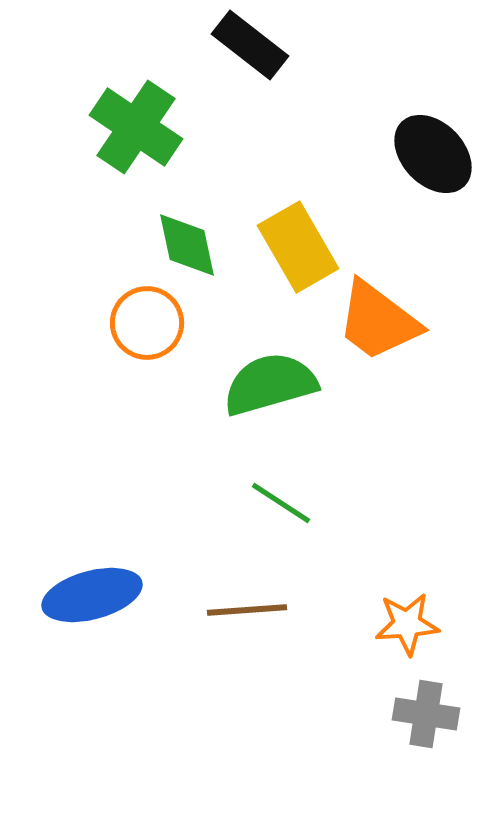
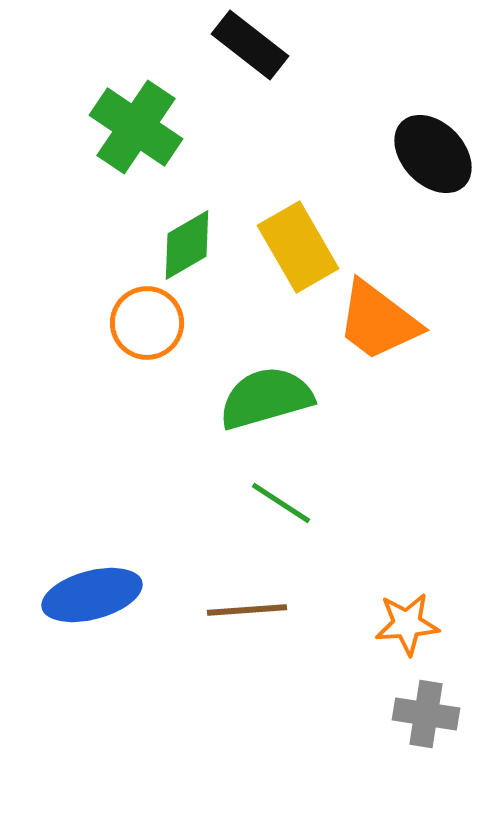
green diamond: rotated 72 degrees clockwise
green semicircle: moved 4 px left, 14 px down
